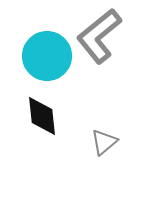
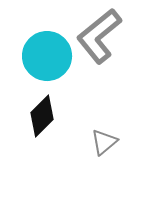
black diamond: rotated 51 degrees clockwise
